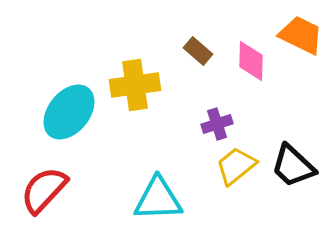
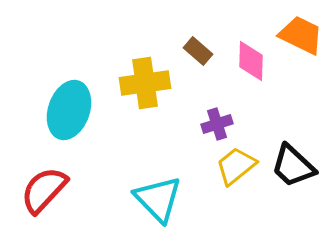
yellow cross: moved 10 px right, 2 px up
cyan ellipse: moved 2 px up; rotated 20 degrees counterclockwise
cyan triangle: rotated 48 degrees clockwise
